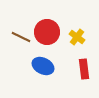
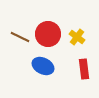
red circle: moved 1 px right, 2 px down
brown line: moved 1 px left
